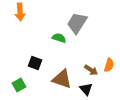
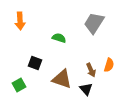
orange arrow: moved 9 px down
gray trapezoid: moved 17 px right
brown arrow: rotated 32 degrees clockwise
